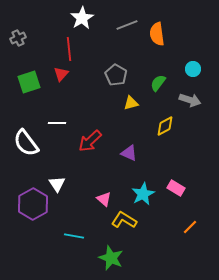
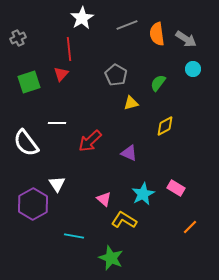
gray arrow: moved 4 px left, 61 px up; rotated 15 degrees clockwise
